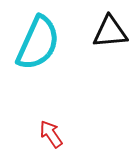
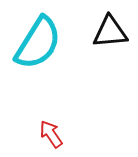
cyan semicircle: rotated 8 degrees clockwise
